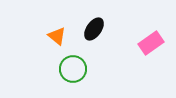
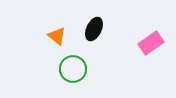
black ellipse: rotated 10 degrees counterclockwise
